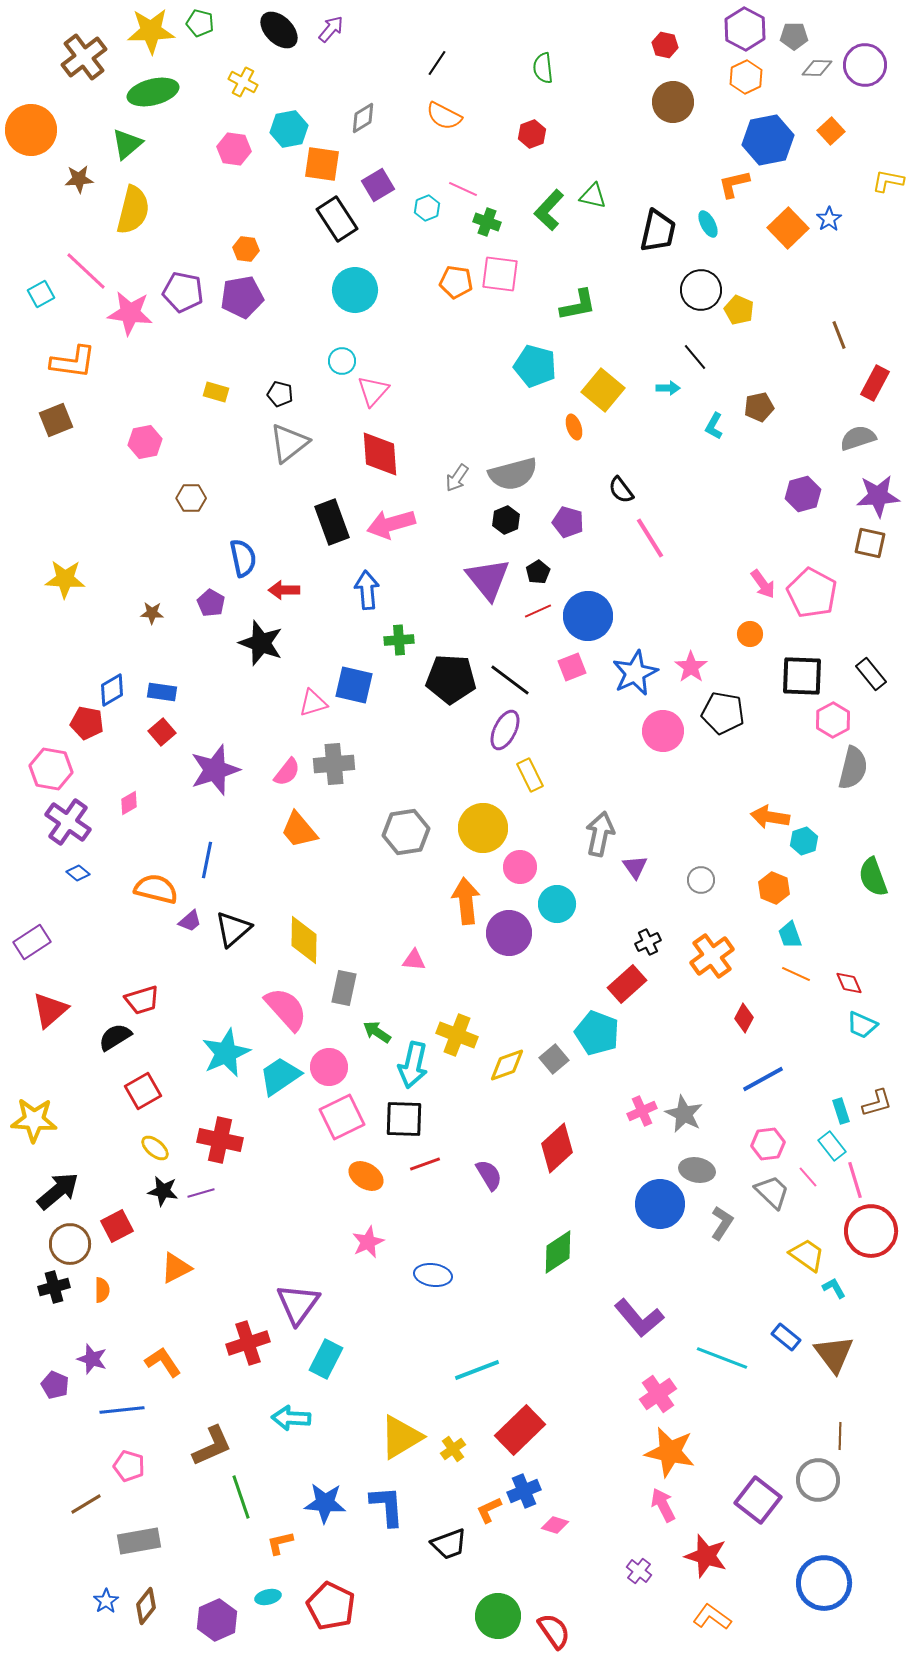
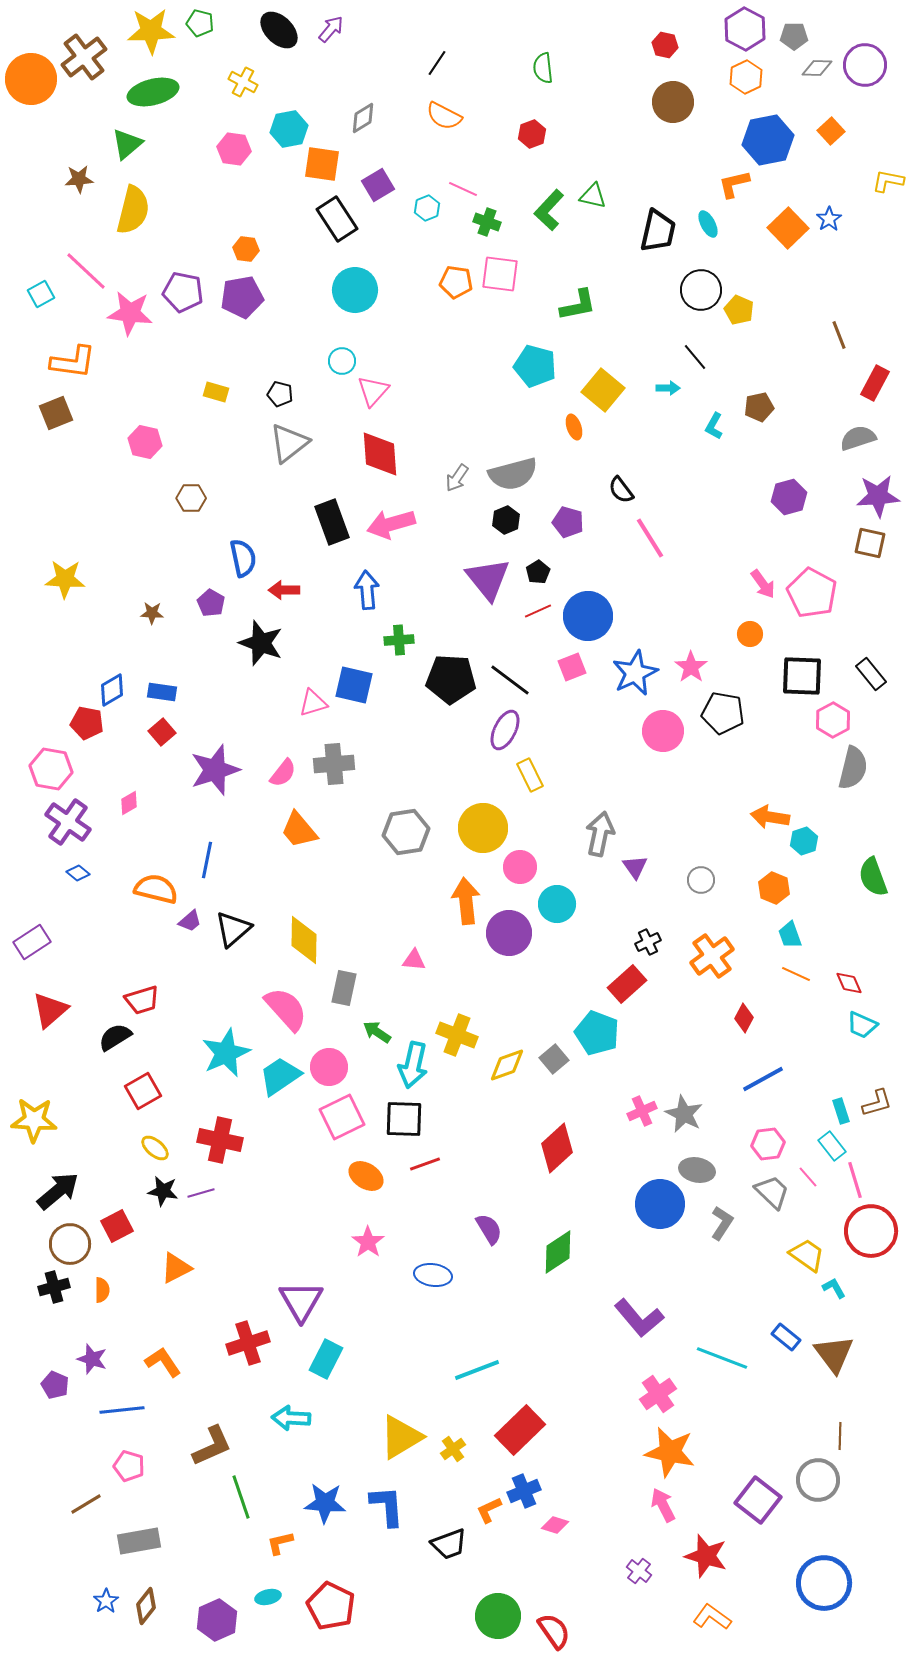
orange circle at (31, 130): moved 51 px up
brown square at (56, 420): moved 7 px up
pink hexagon at (145, 442): rotated 24 degrees clockwise
purple hexagon at (803, 494): moved 14 px left, 3 px down
pink semicircle at (287, 772): moved 4 px left, 1 px down
purple semicircle at (489, 1175): moved 54 px down
pink star at (368, 1242): rotated 12 degrees counterclockwise
purple triangle at (298, 1304): moved 3 px right, 3 px up; rotated 6 degrees counterclockwise
